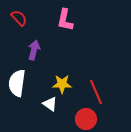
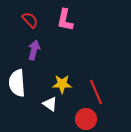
red semicircle: moved 11 px right, 2 px down
white semicircle: rotated 12 degrees counterclockwise
